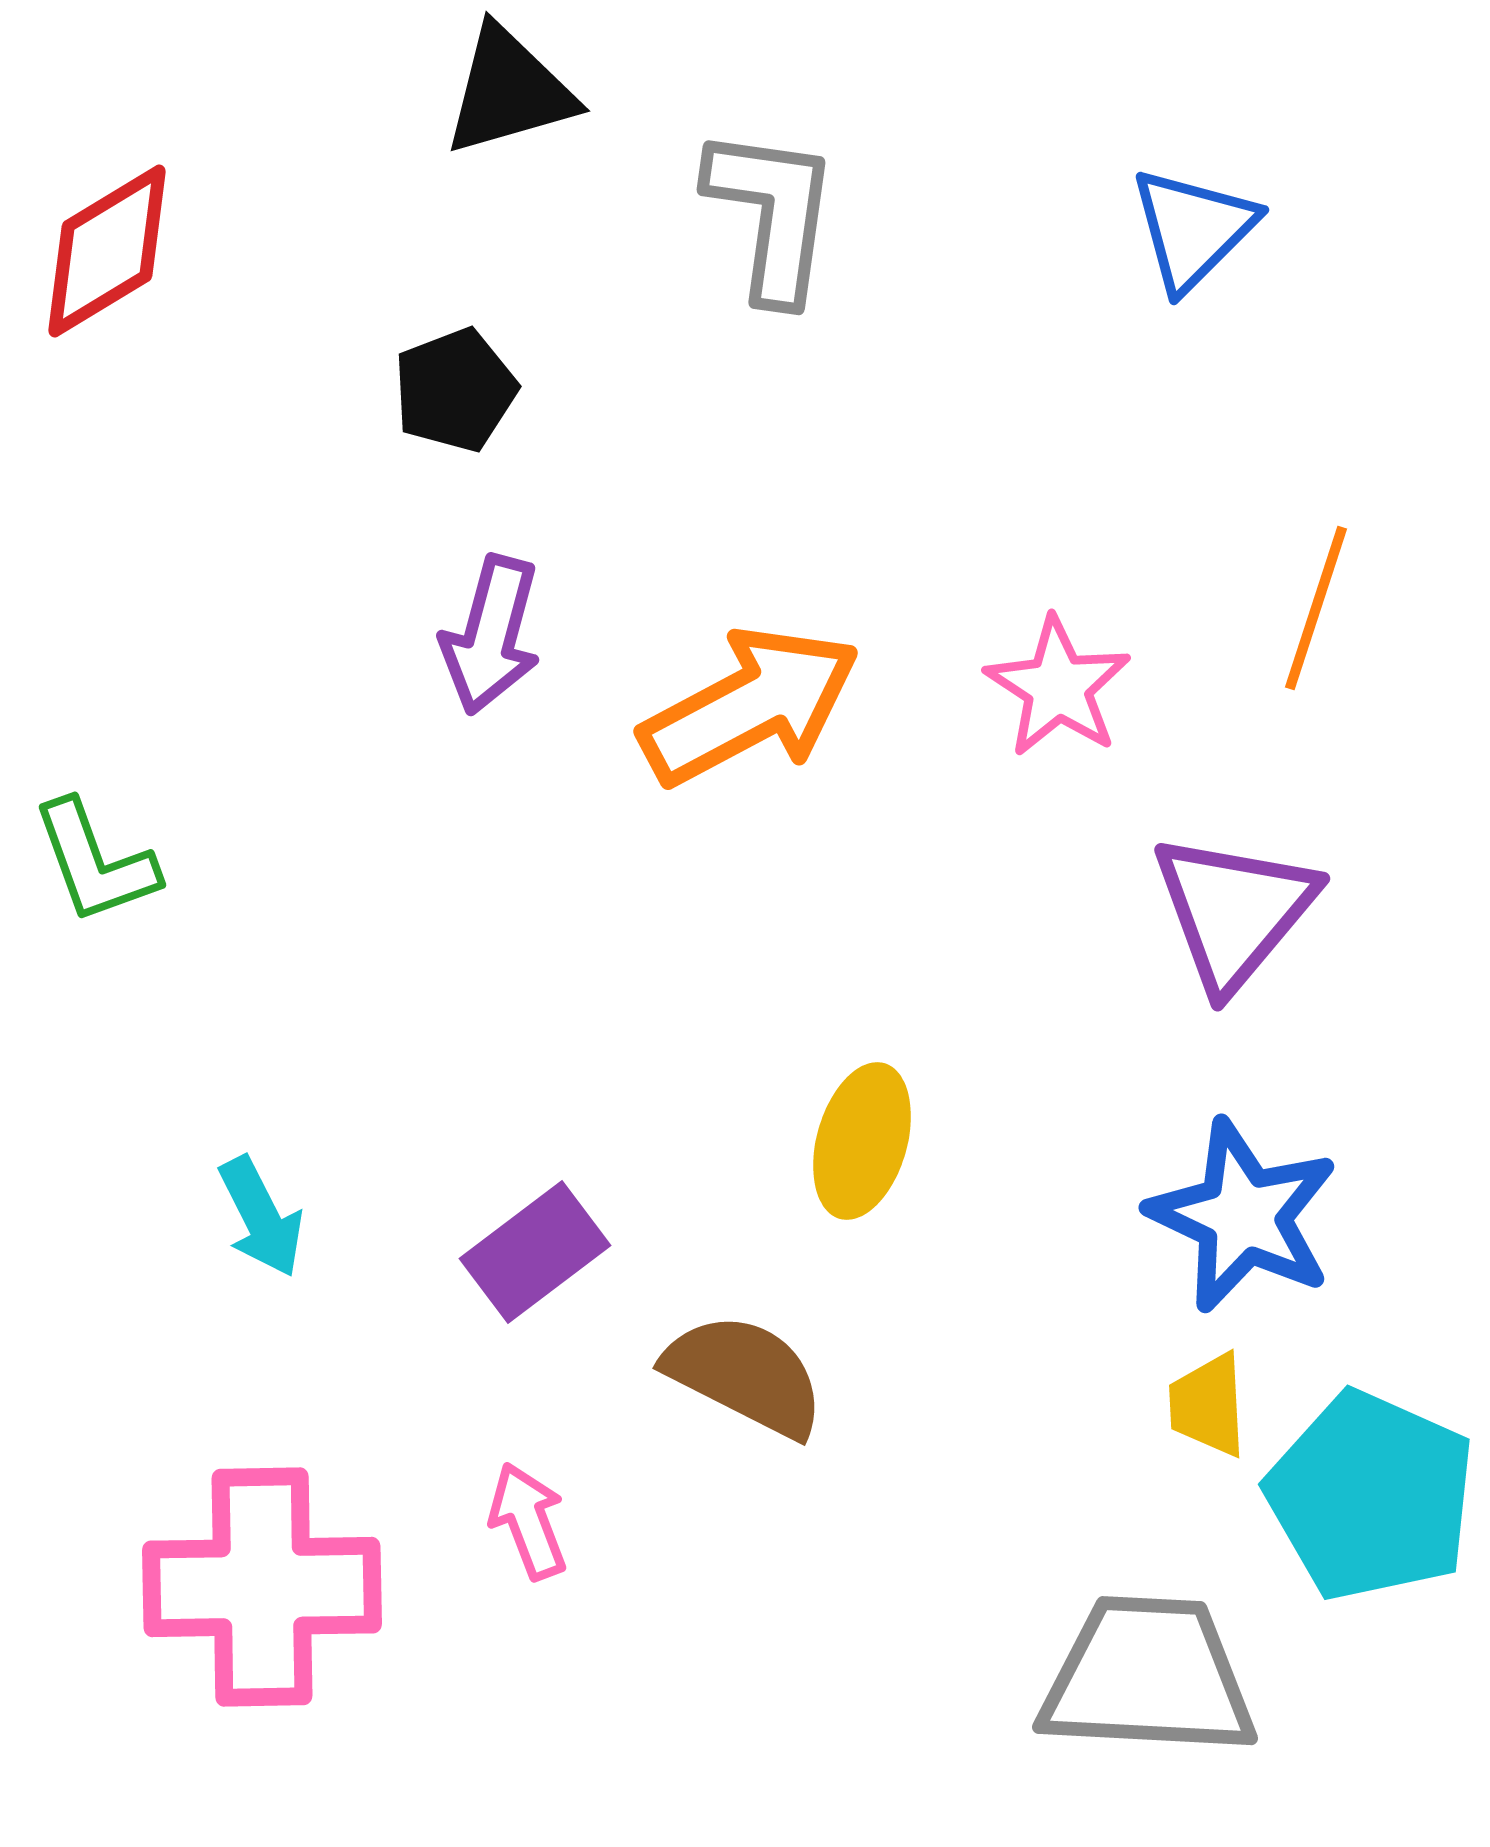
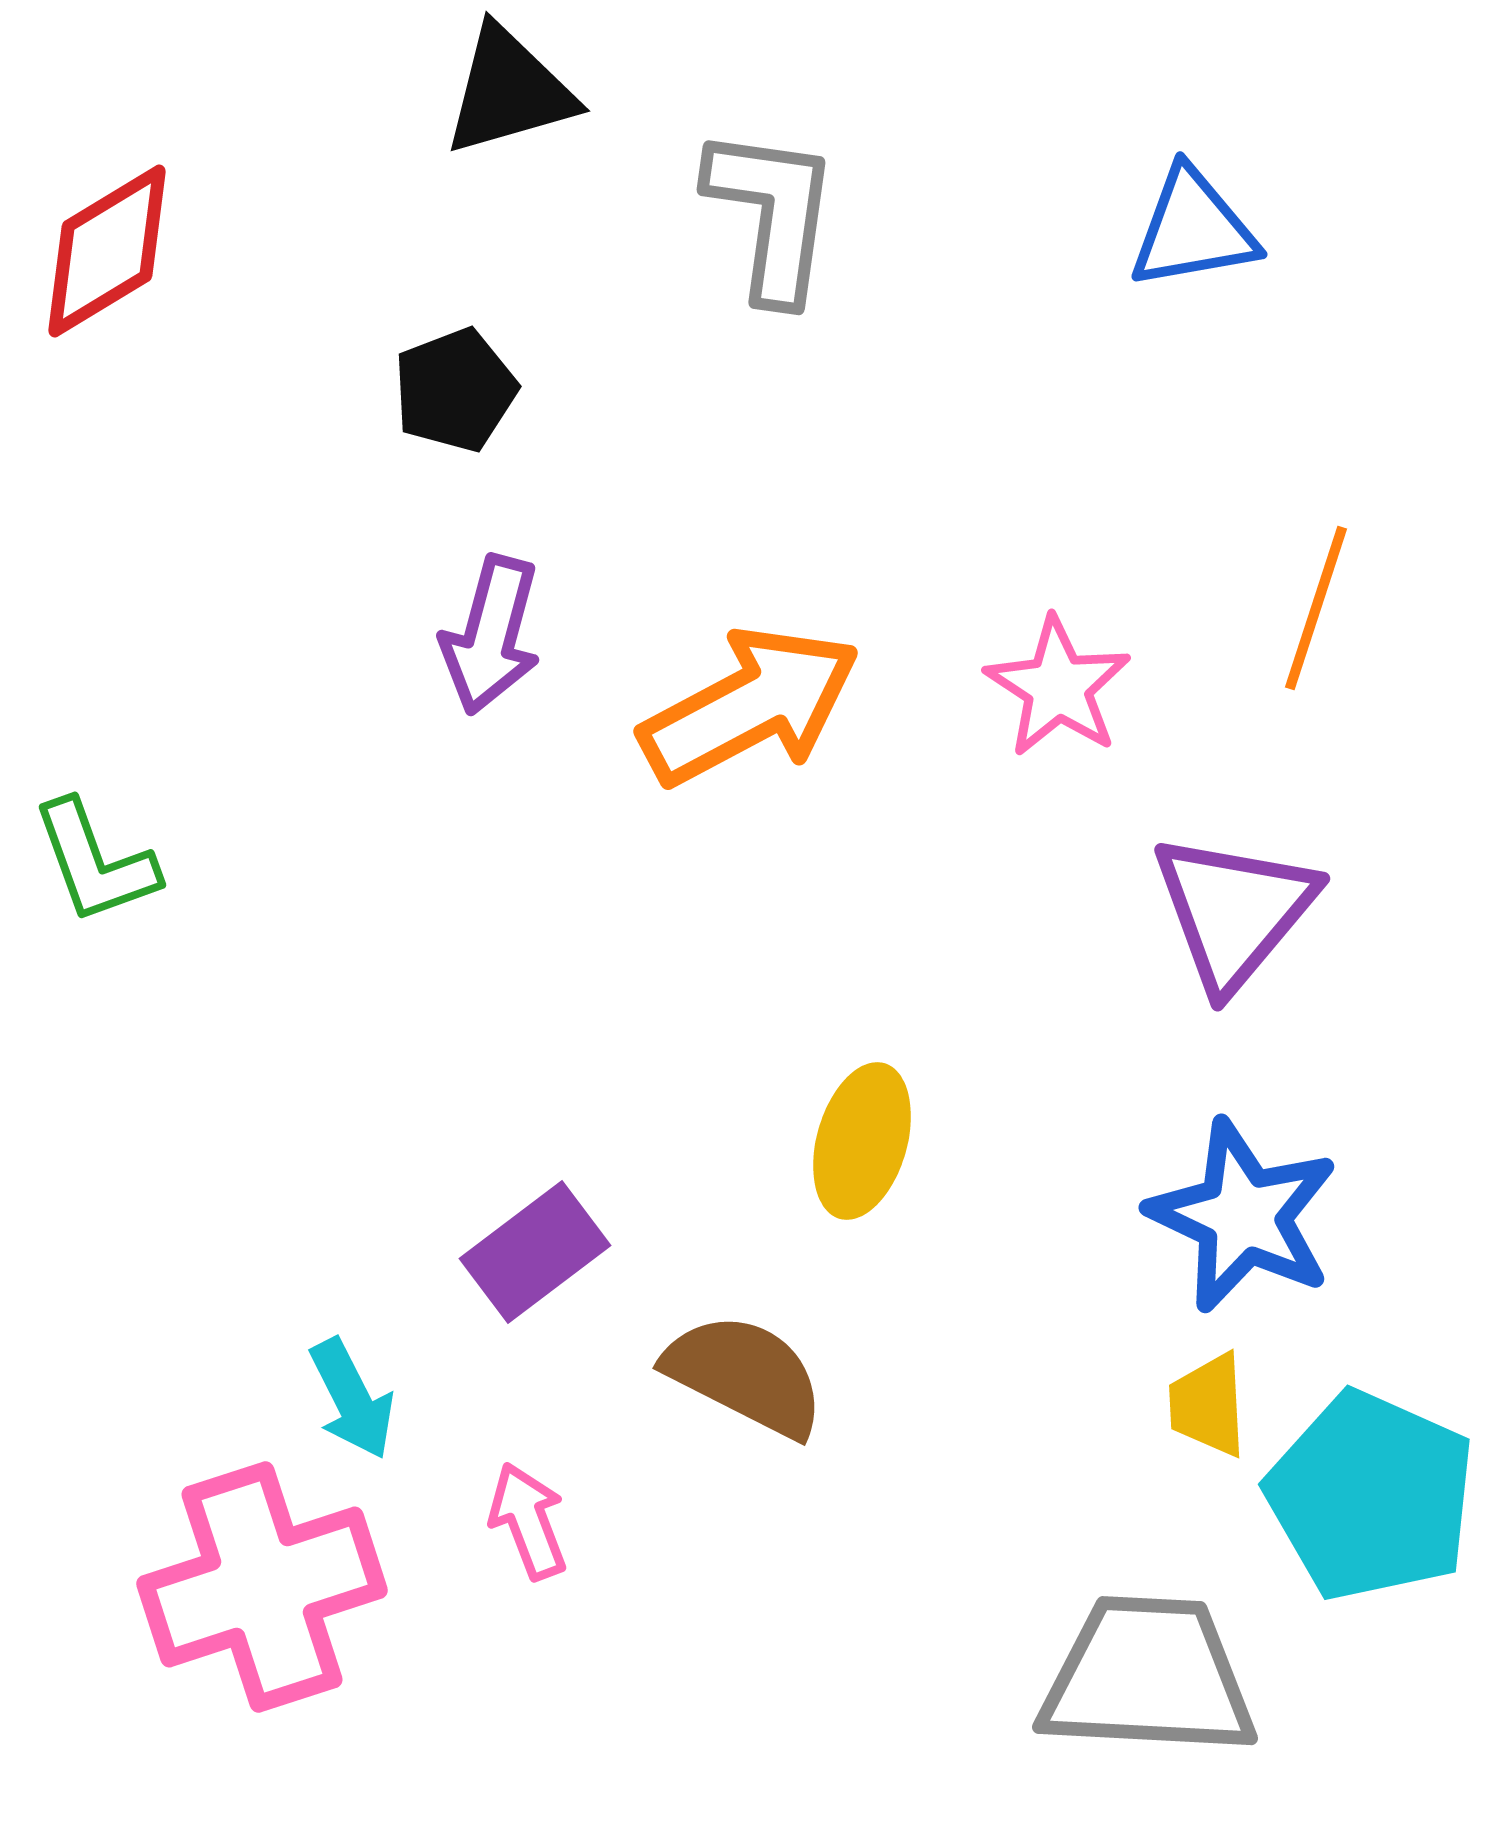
blue triangle: rotated 35 degrees clockwise
cyan arrow: moved 91 px right, 182 px down
pink cross: rotated 17 degrees counterclockwise
